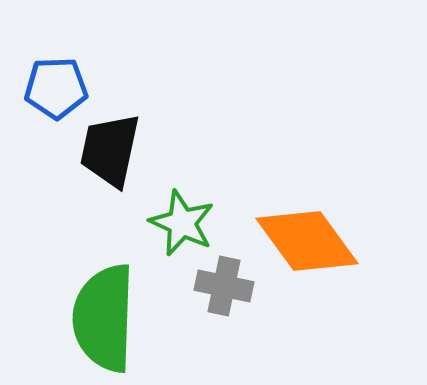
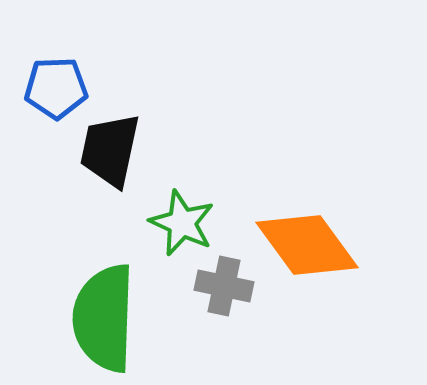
orange diamond: moved 4 px down
